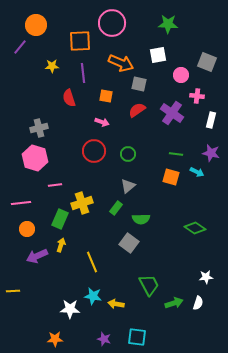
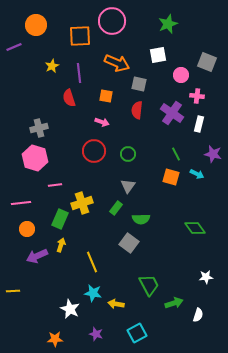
pink circle at (112, 23): moved 2 px up
green star at (168, 24): rotated 24 degrees counterclockwise
orange square at (80, 41): moved 5 px up
purple line at (20, 47): moved 6 px left; rotated 28 degrees clockwise
orange arrow at (121, 63): moved 4 px left
yellow star at (52, 66): rotated 24 degrees counterclockwise
purple line at (83, 73): moved 4 px left
red semicircle at (137, 110): rotated 48 degrees counterclockwise
white rectangle at (211, 120): moved 12 px left, 4 px down
purple star at (211, 153): moved 2 px right, 1 px down
green line at (176, 154): rotated 56 degrees clockwise
cyan arrow at (197, 172): moved 2 px down
gray triangle at (128, 186): rotated 14 degrees counterclockwise
green diamond at (195, 228): rotated 20 degrees clockwise
cyan star at (93, 296): moved 3 px up
white semicircle at (198, 303): moved 12 px down
white star at (70, 309): rotated 24 degrees clockwise
cyan square at (137, 337): moved 4 px up; rotated 36 degrees counterclockwise
purple star at (104, 339): moved 8 px left, 5 px up
